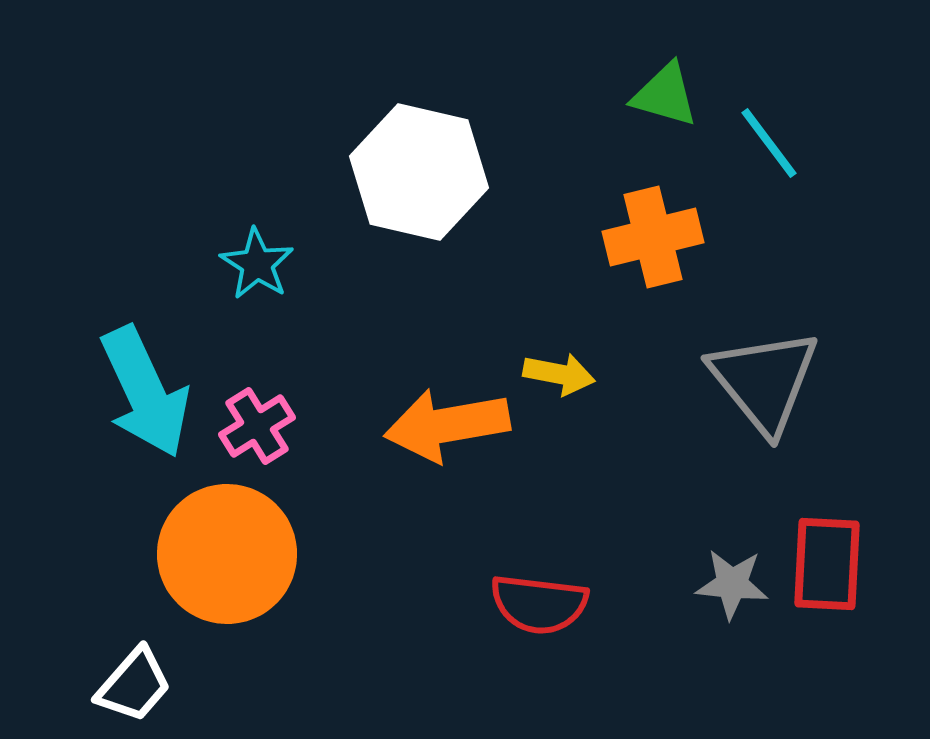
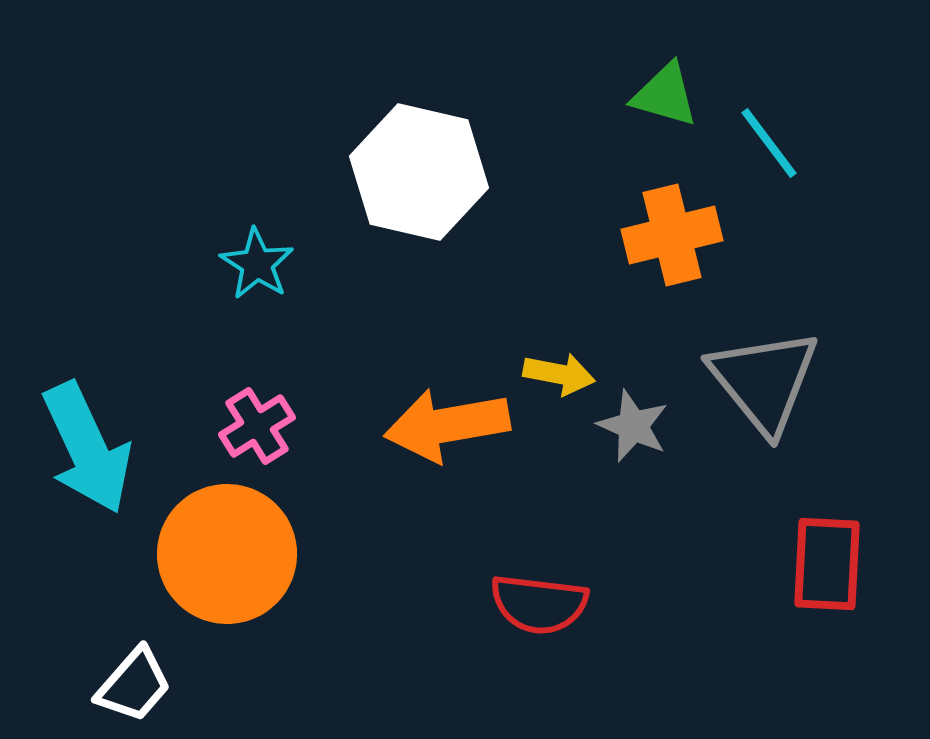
orange cross: moved 19 px right, 2 px up
cyan arrow: moved 58 px left, 56 px down
gray star: moved 99 px left, 158 px up; rotated 18 degrees clockwise
